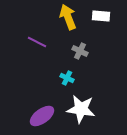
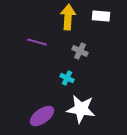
yellow arrow: rotated 25 degrees clockwise
purple line: rotated 12 degrees counterclockwise
